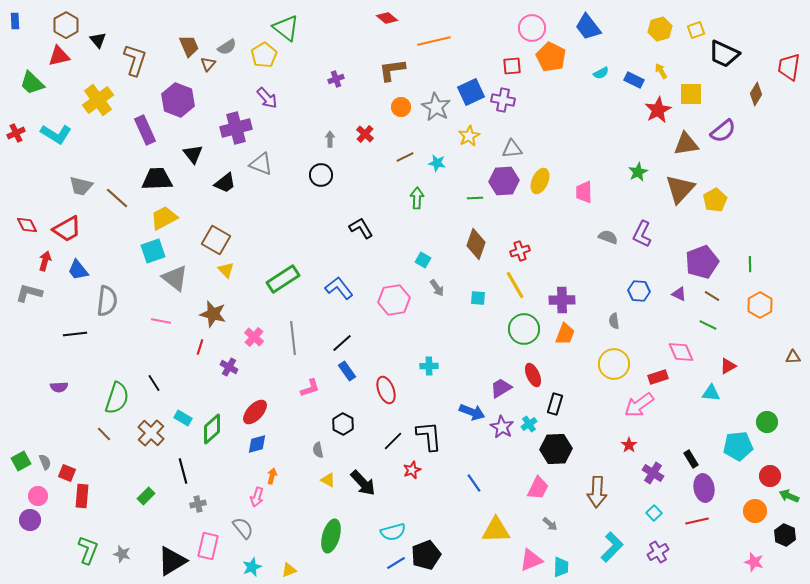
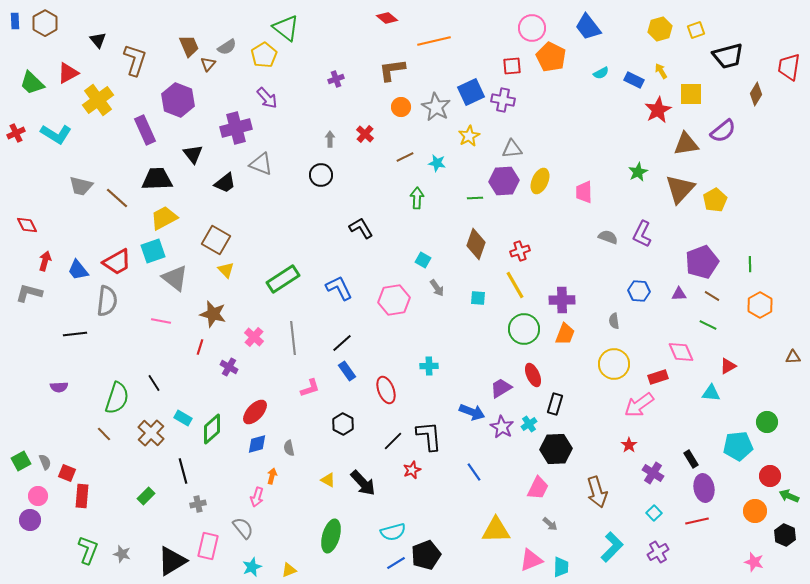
brown hexagon at (66, 25): moved 21 px left, 2 px up
black trapezoid at (724, 54): moved 4 px right, 2 px down; rotated 40 degrees counterclockwise
red triangle at (59, 56): moved 9 px right, 17 px down; rotated 15 degrees counterclockwise
red trapezoid at (67, 229): moved 50 px right, 33 px down
blue L-shape at (339, 288): rotated 12 degrees clockwise
purple triangle at (679, 294): rotated 28 degrees counterclockwise
gray semicircle at (318, 450): moved 29 px left, 2 px up
blue line at (474, 483): moved 11 px up
brown arrow at (597, 492): rotated 20 degrees counterclockwise
